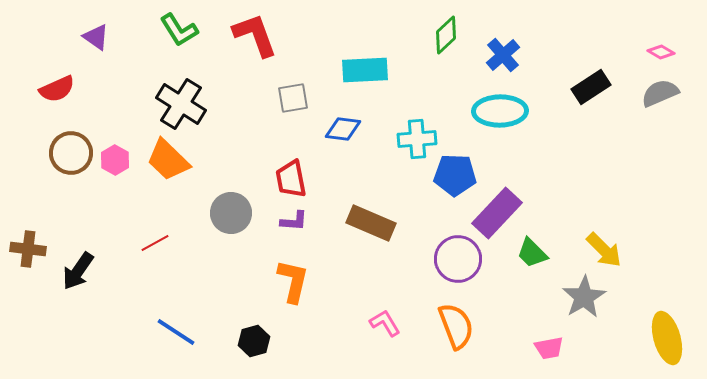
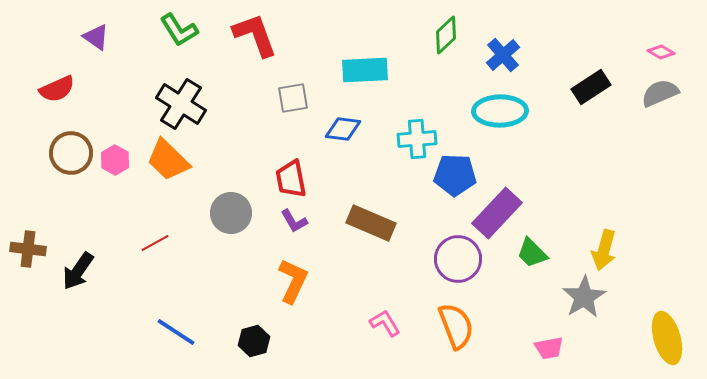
purple L-shape: rotated 56 degrees clockwise
yellow arrow: rotated 60 degrees clockwise
orange L-shape: rotated 12 degrees clockwise
